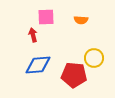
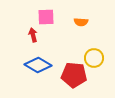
orange semicircle: moved 2 px down
blue diamond: rotated 36 degrees clockwise
